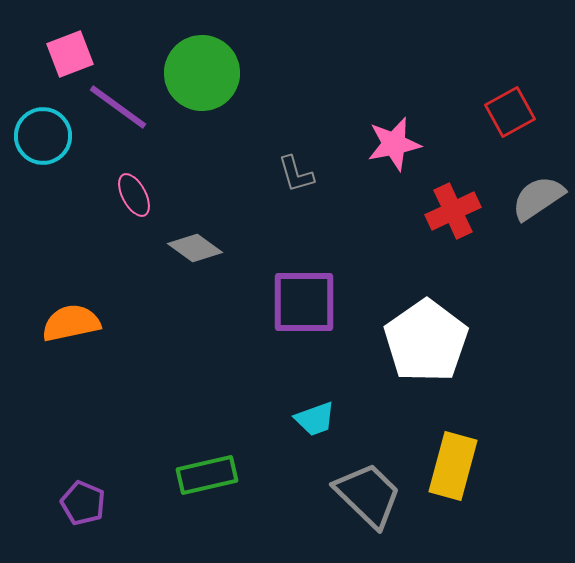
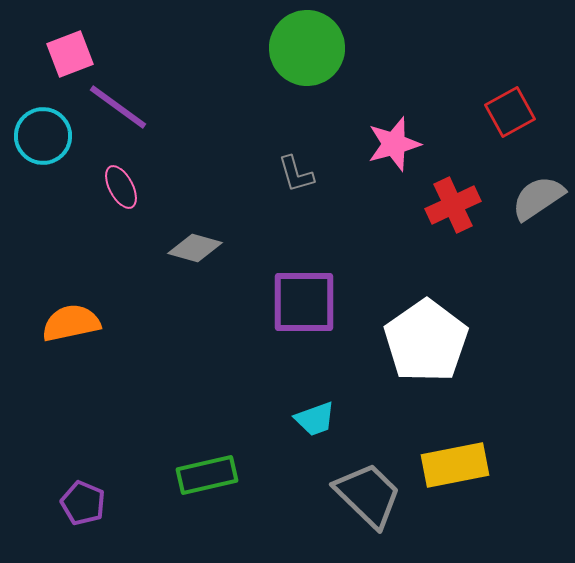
green circle: moved 105 px right, 25 px up
pink star: rotated 4 degrees counterclockwise
pink ellipse: moved 13 px left, 8 px up
red cross: moved 6 px up
gray diamond: rotated 20 degrees counterclockwise
yellow rectangle: moved 2 px right, 1 px up; rotated 64 degrees clockwise
